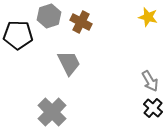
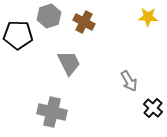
yellow star: rotated 12 degrees counterclockwise
brown cross: moved 3 px right
gray arrow: moved 21 px left
gray cross: rotated 32 degrees counterclockwise
